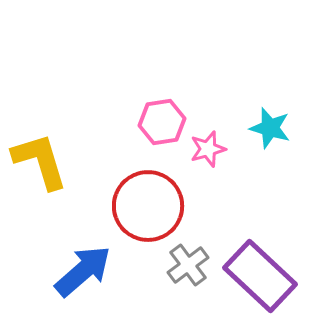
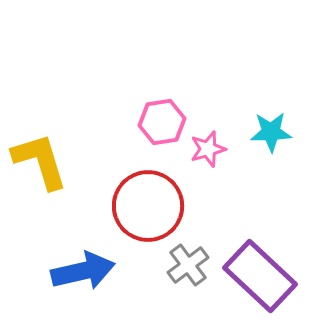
cyan star: moved 1 px right, 4 px down; rotated 18 degrees counterclockwise
blue arrow: rotated 28 degrees clockwise
